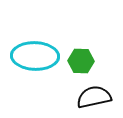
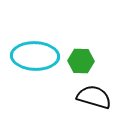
black semicircle: rotated 28 degrees clockwise
